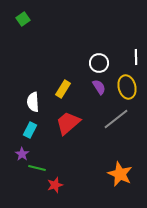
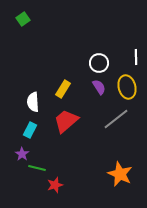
red trapezoid: moved 2 px left, 2 px up
